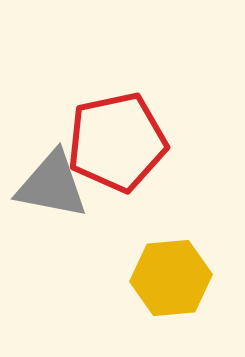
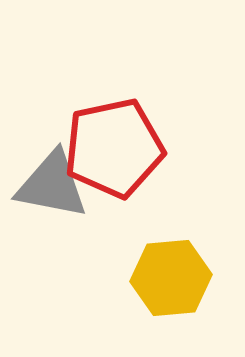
red pentagon: moved 3 px left, 6 px down
